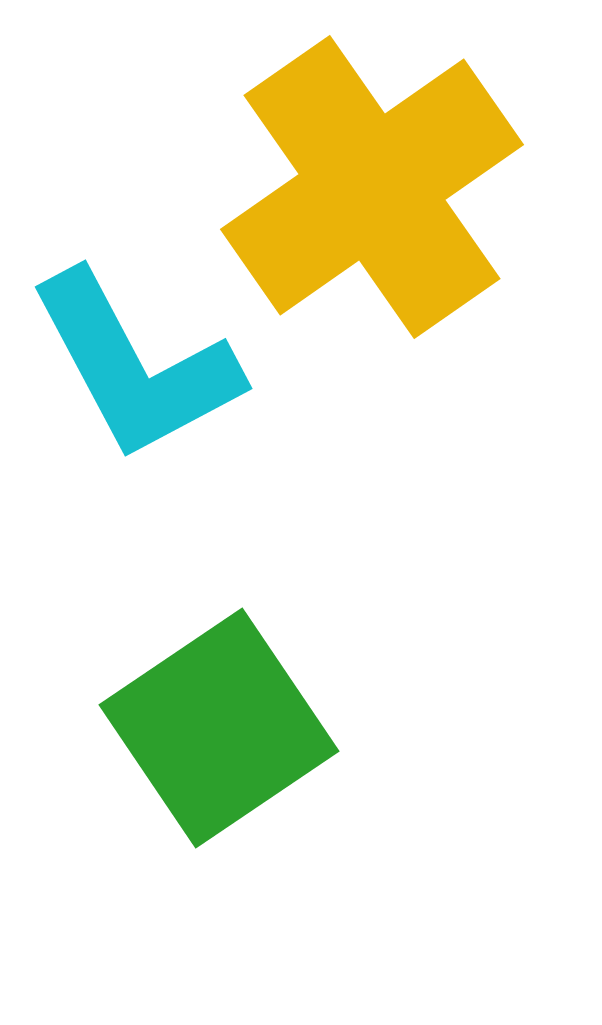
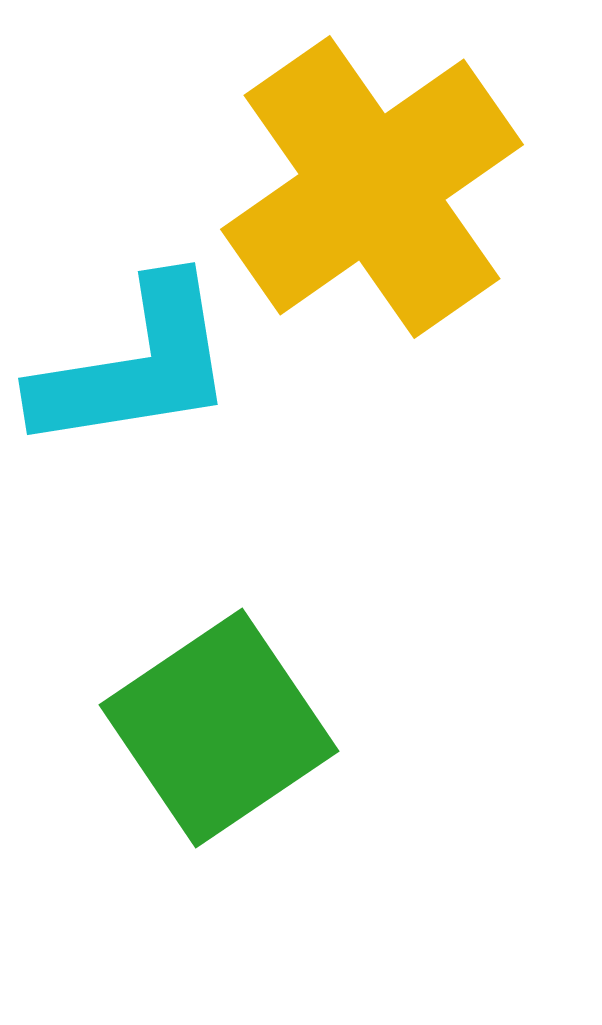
cyan L-shape: rotated 71 degrees counterclockwise
